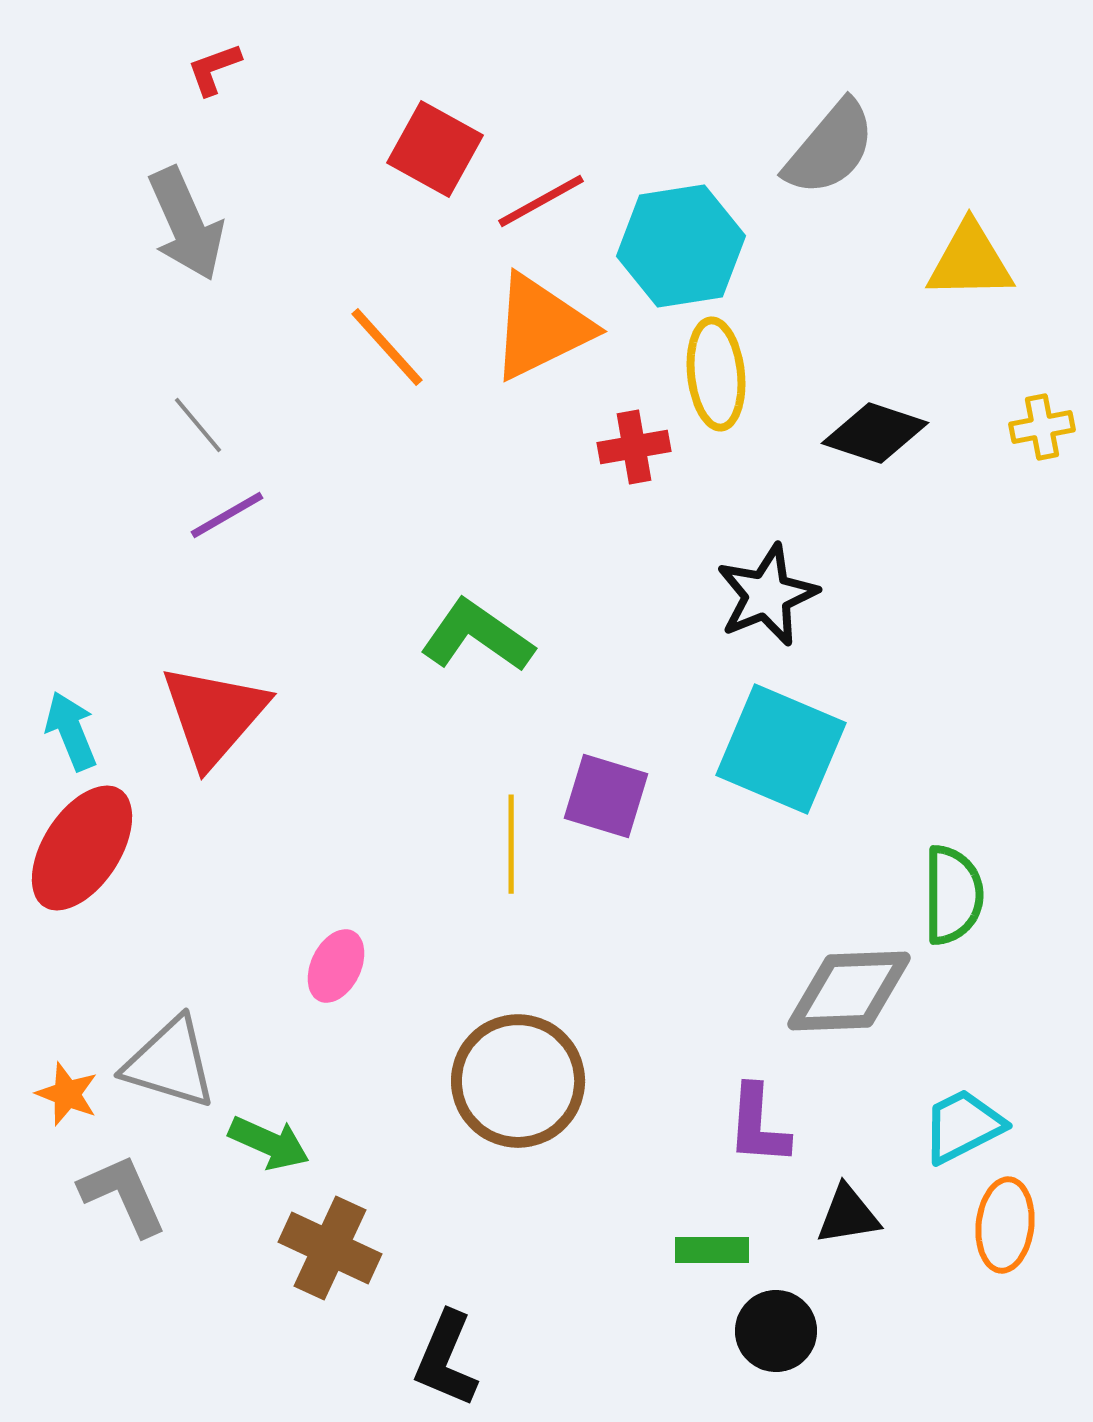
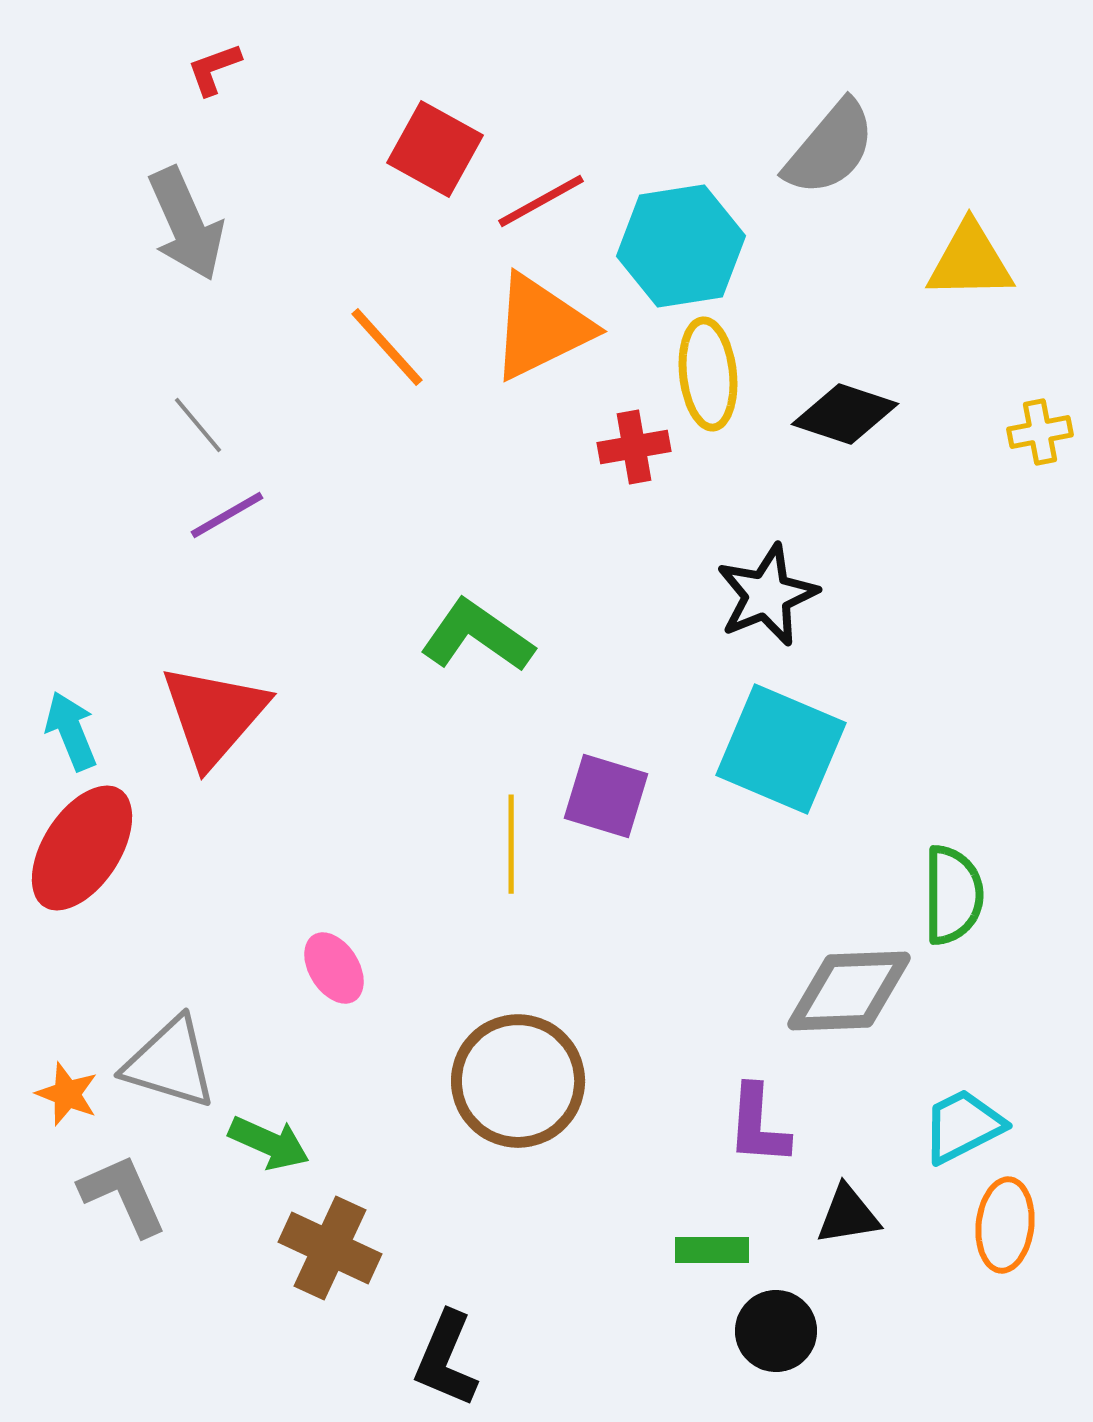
yellow ellipse: moved 8 px left
yellow cross: moved 2 px left, 5 px down
black diamond: moved 30 px left, 19 px up
pink ellipse: moved 2 px left, 2 px down; rotated 58 degrees counterclockwise
